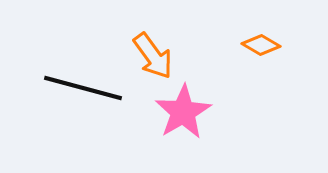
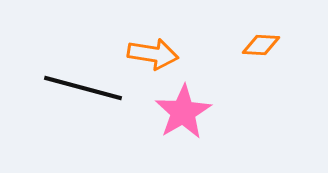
orange diamond: rotated 27 degrees counterclockwise
orange arrow: moved 2 px up; rotated 45 degrees counterclockwise
